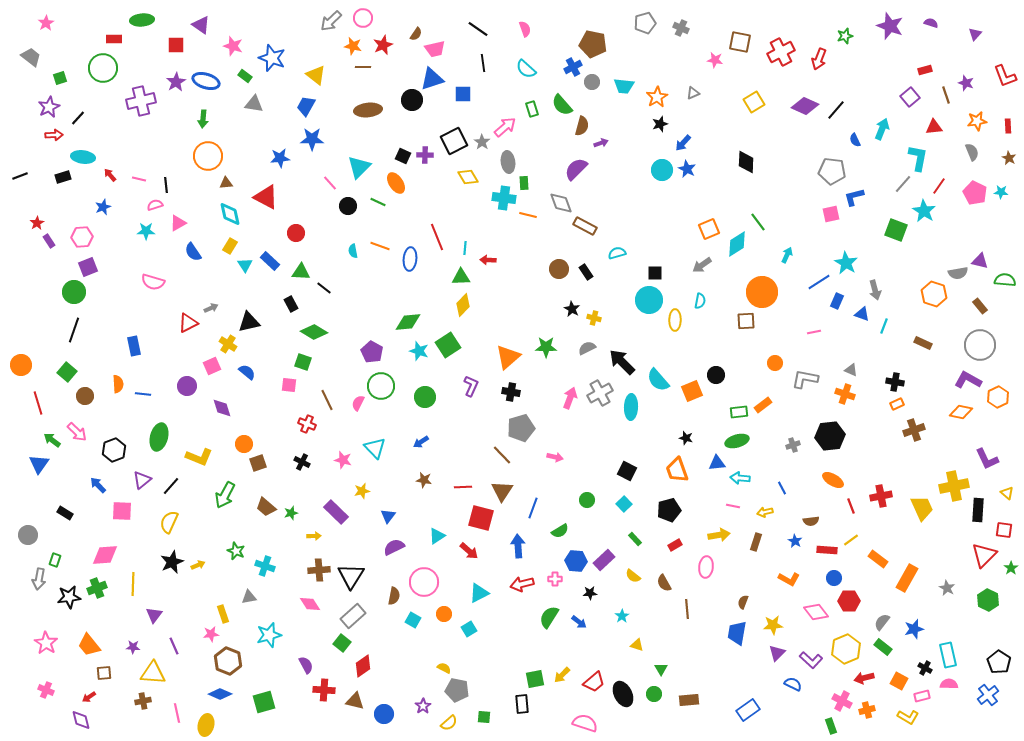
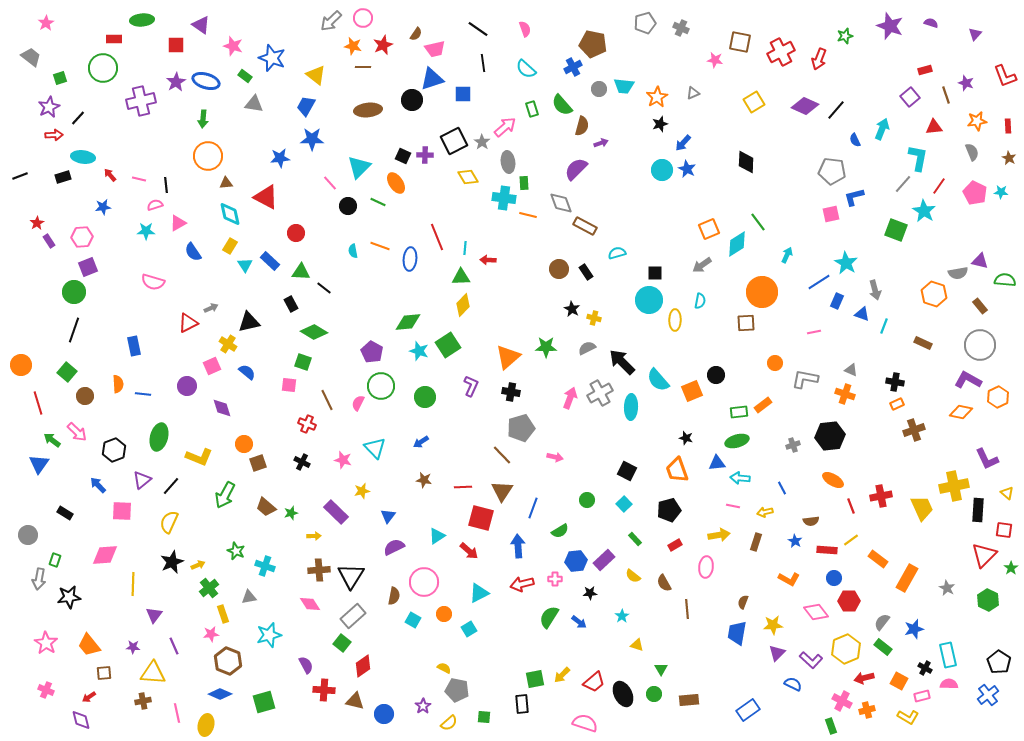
gray circle at (592, 82): moved 7 px right, 7 px down
blue star at (103, 207): rotated 14 degrees clockwise
brown square at (746, 321): moved 2 px down
blue hexagon at (576, 561): rotated 10 degrees counterclockwise
green cross at (97, 588): moved 112 px right; rotated 18 degrees counterclockwise
